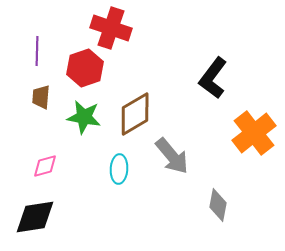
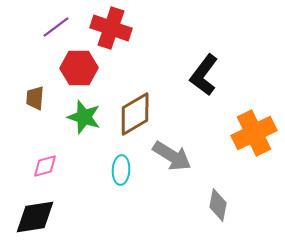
purple line: moved 19 px right, 24 px up; rotated 52 degrees clockwise
red hexagon: moved 6 px left; rotated 18 degrees clockwise
black L-shape: moved 9 px left, 3 px up
brown trapezoid: moved 6 px left, 1 px down
green star: rotated 8 degrees clockwise
orange cross: rotated 12 degrees clockwise
gray arrow: rotated 18 degrees counterclockwise
cyan ellipse: moved 2 px right, 1 px down
